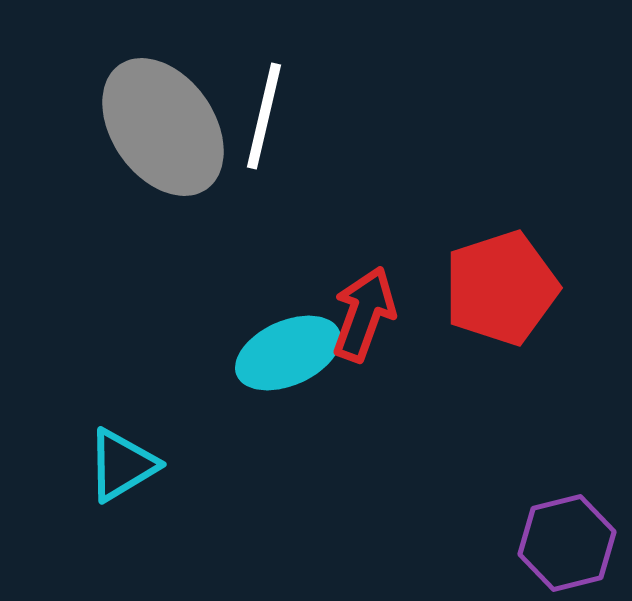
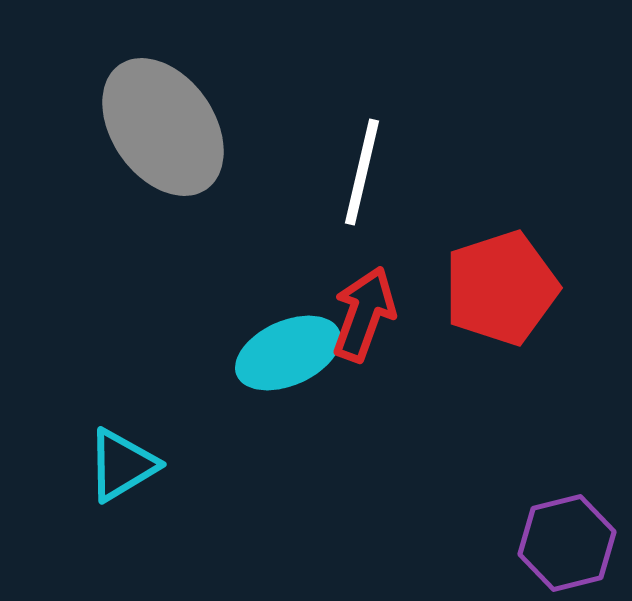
white line: moved 98 px right, 56 px down
